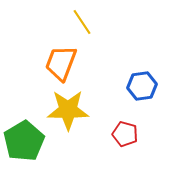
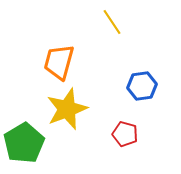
yellow line: moved 30 px right
orange trapezoid: moved 2 px left, 1 px up; rotated 6 degrees counterclockwise
yellow star: moved 1 px left, 1 px up; rotated 21 degrees counterclockwise
green pentagon: moved 2 px down
